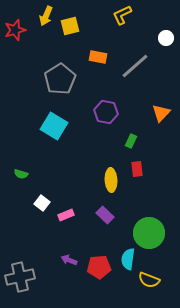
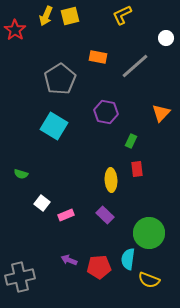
yellow square: moved 10 px up
red star: rotated 20 degrees counterclockwise
